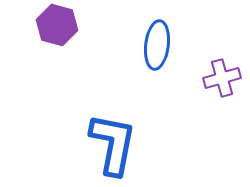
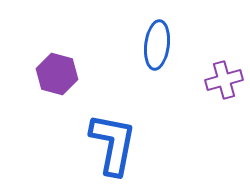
purple hexagon: moved 49 px down
purple cross: moved 2 px right, 2 px down
